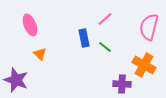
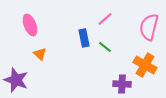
orange cross: moved 1 px right
